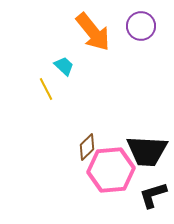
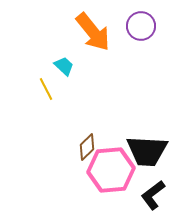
black L-shape: rotated 20 degrees counterclockwise
